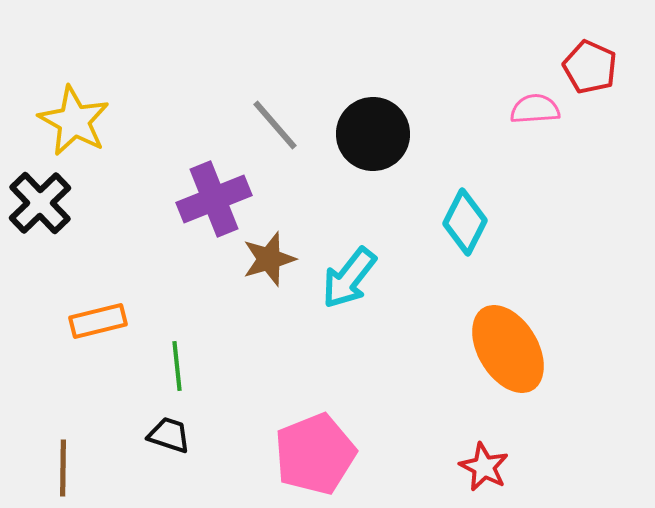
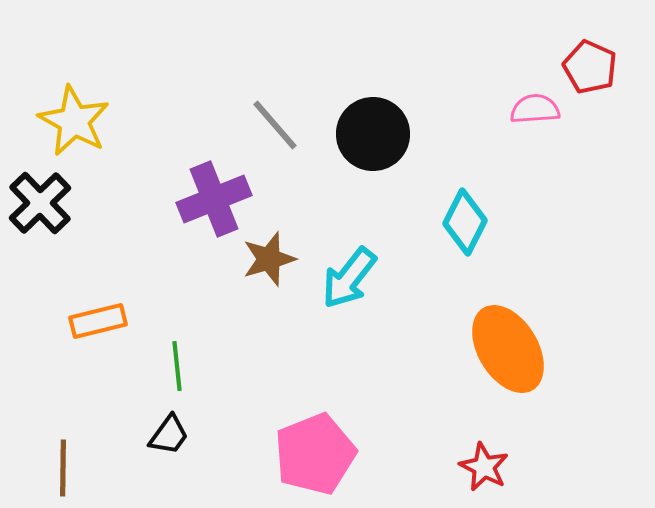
black trapezoid: rotated 108 degrees clockwise
